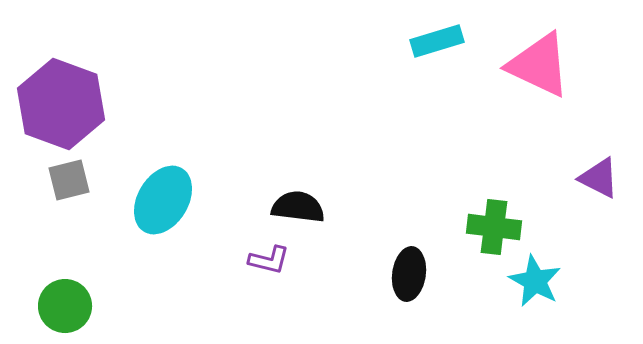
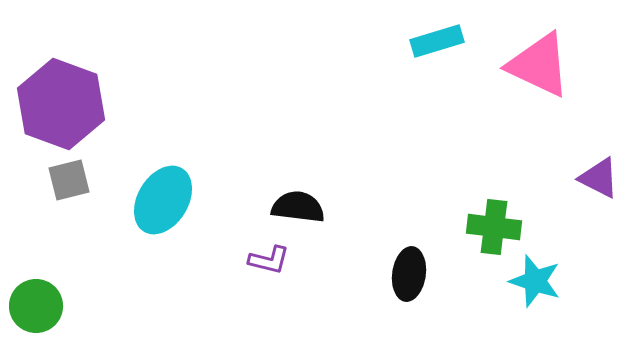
cyan star: rotated 10 degrees counterclockwise
green circle: moved 29 px left
